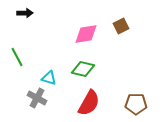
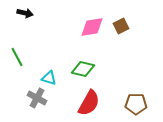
black arrow: rotated 14 degrees clockwise
pink diamond: moved 6 px right, 7 px up
